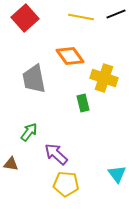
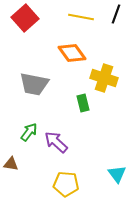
black line: rotated 48 degrees counterclockwise
orange diamond: moved 2 px right, 3 px up
gray trapezoid: moved 5 px down; rotated 68 degrees counterclockwise
purple arrow: moved 12 px up
